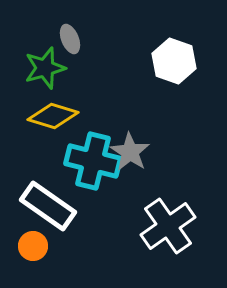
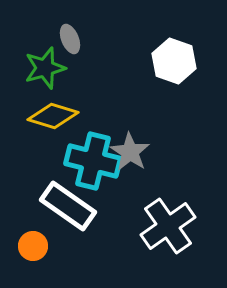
white rectangle: moved 20 px right
